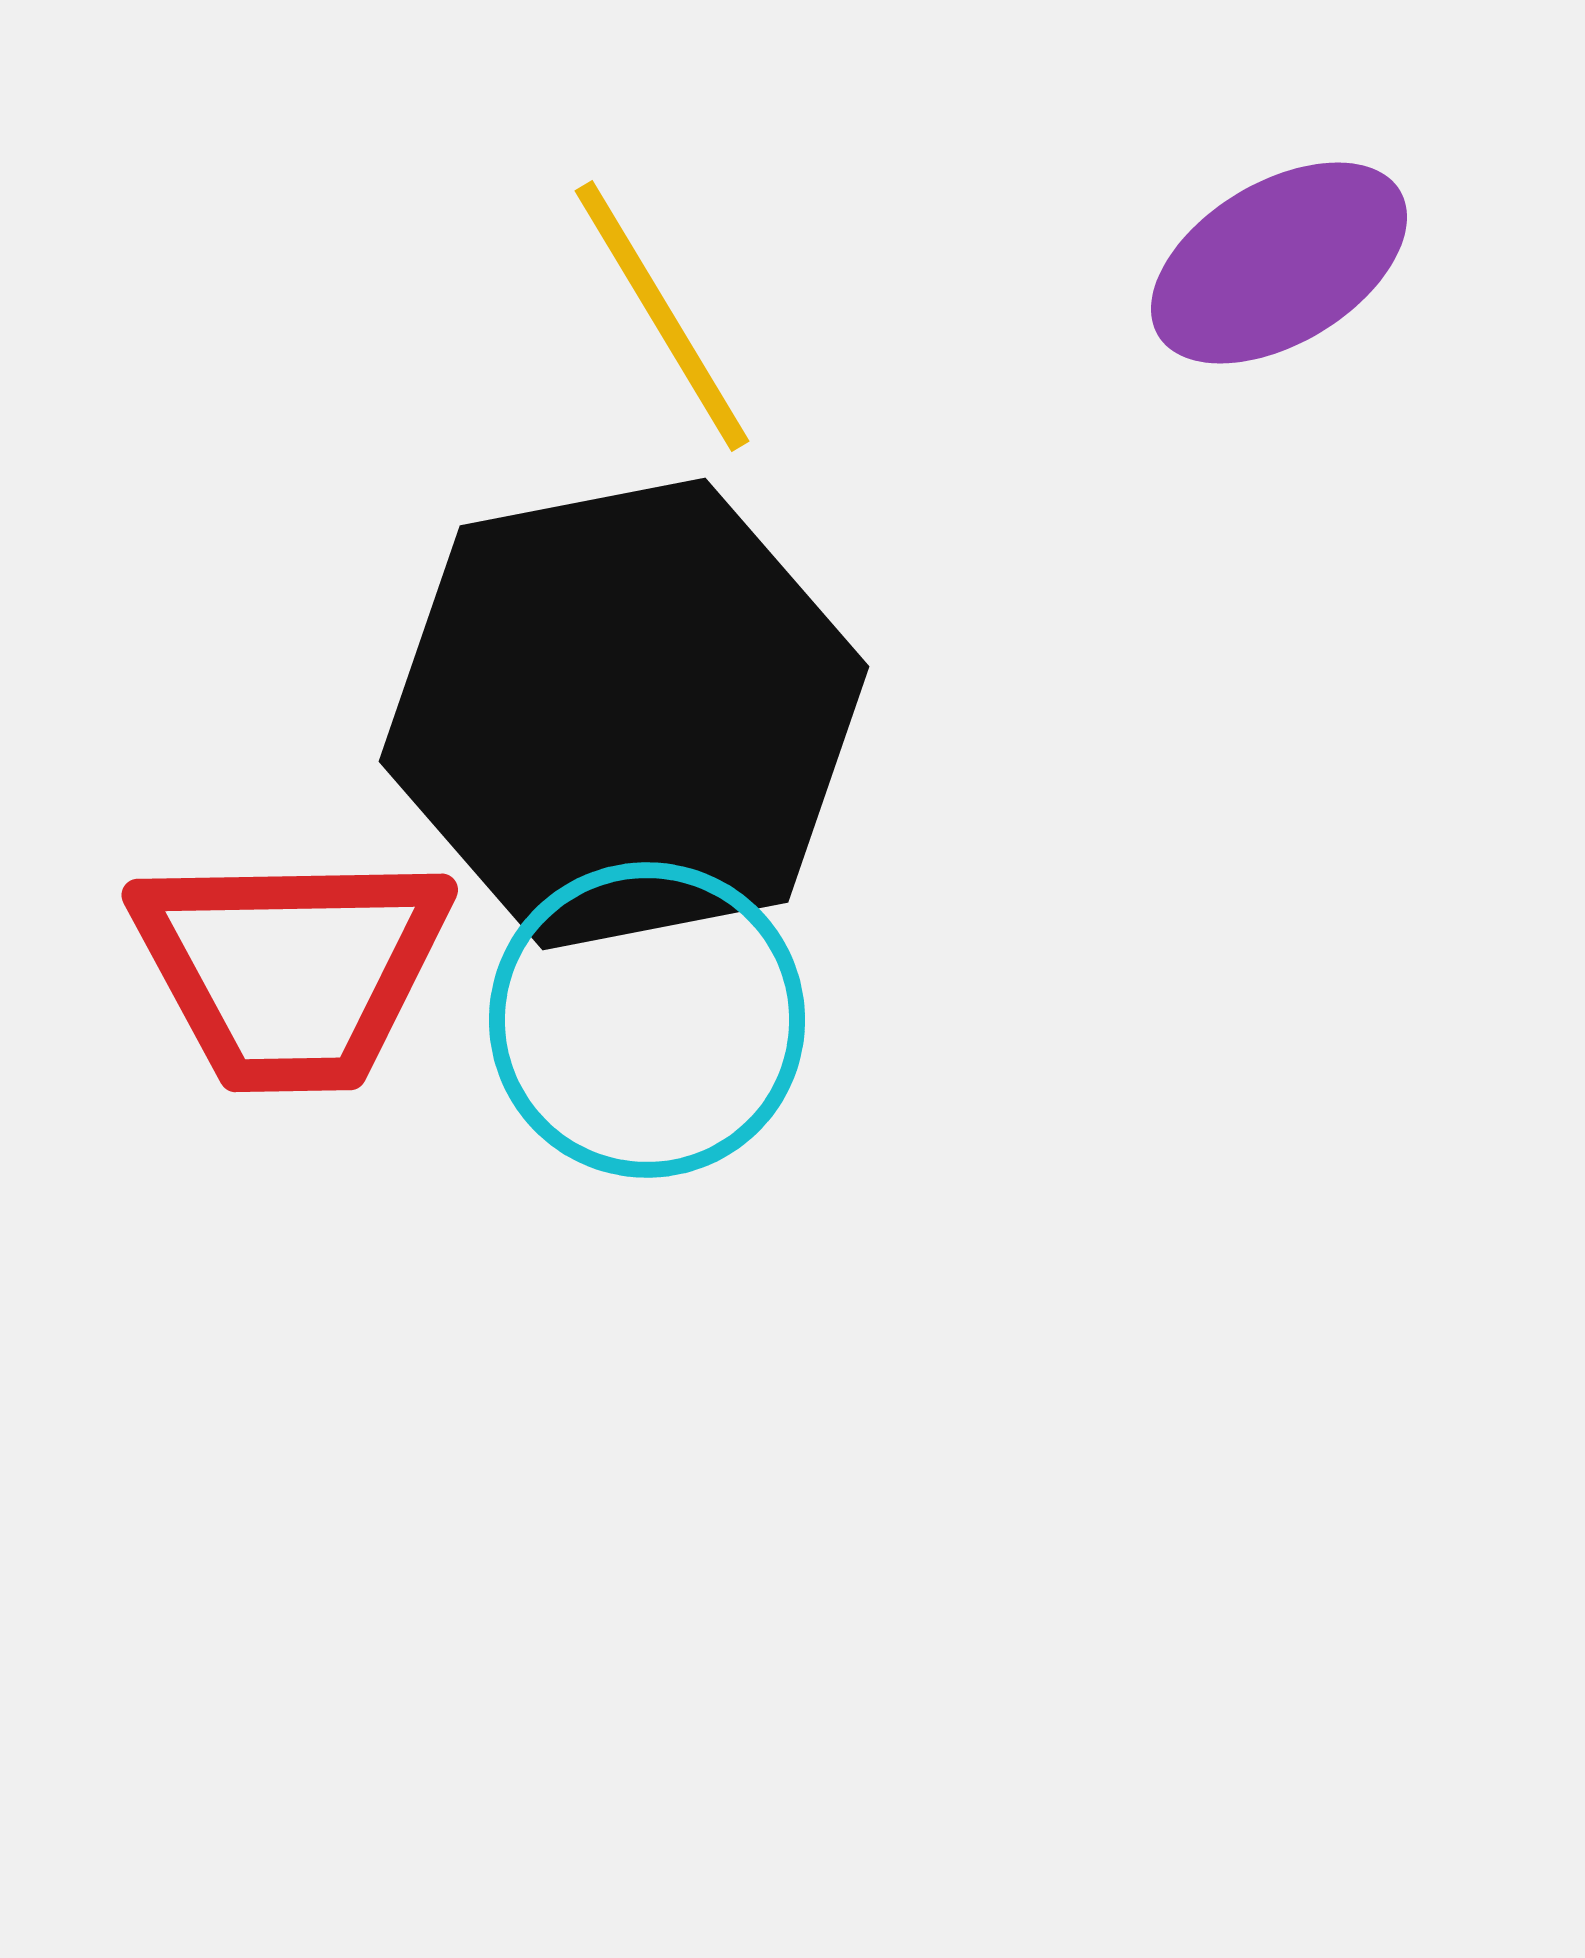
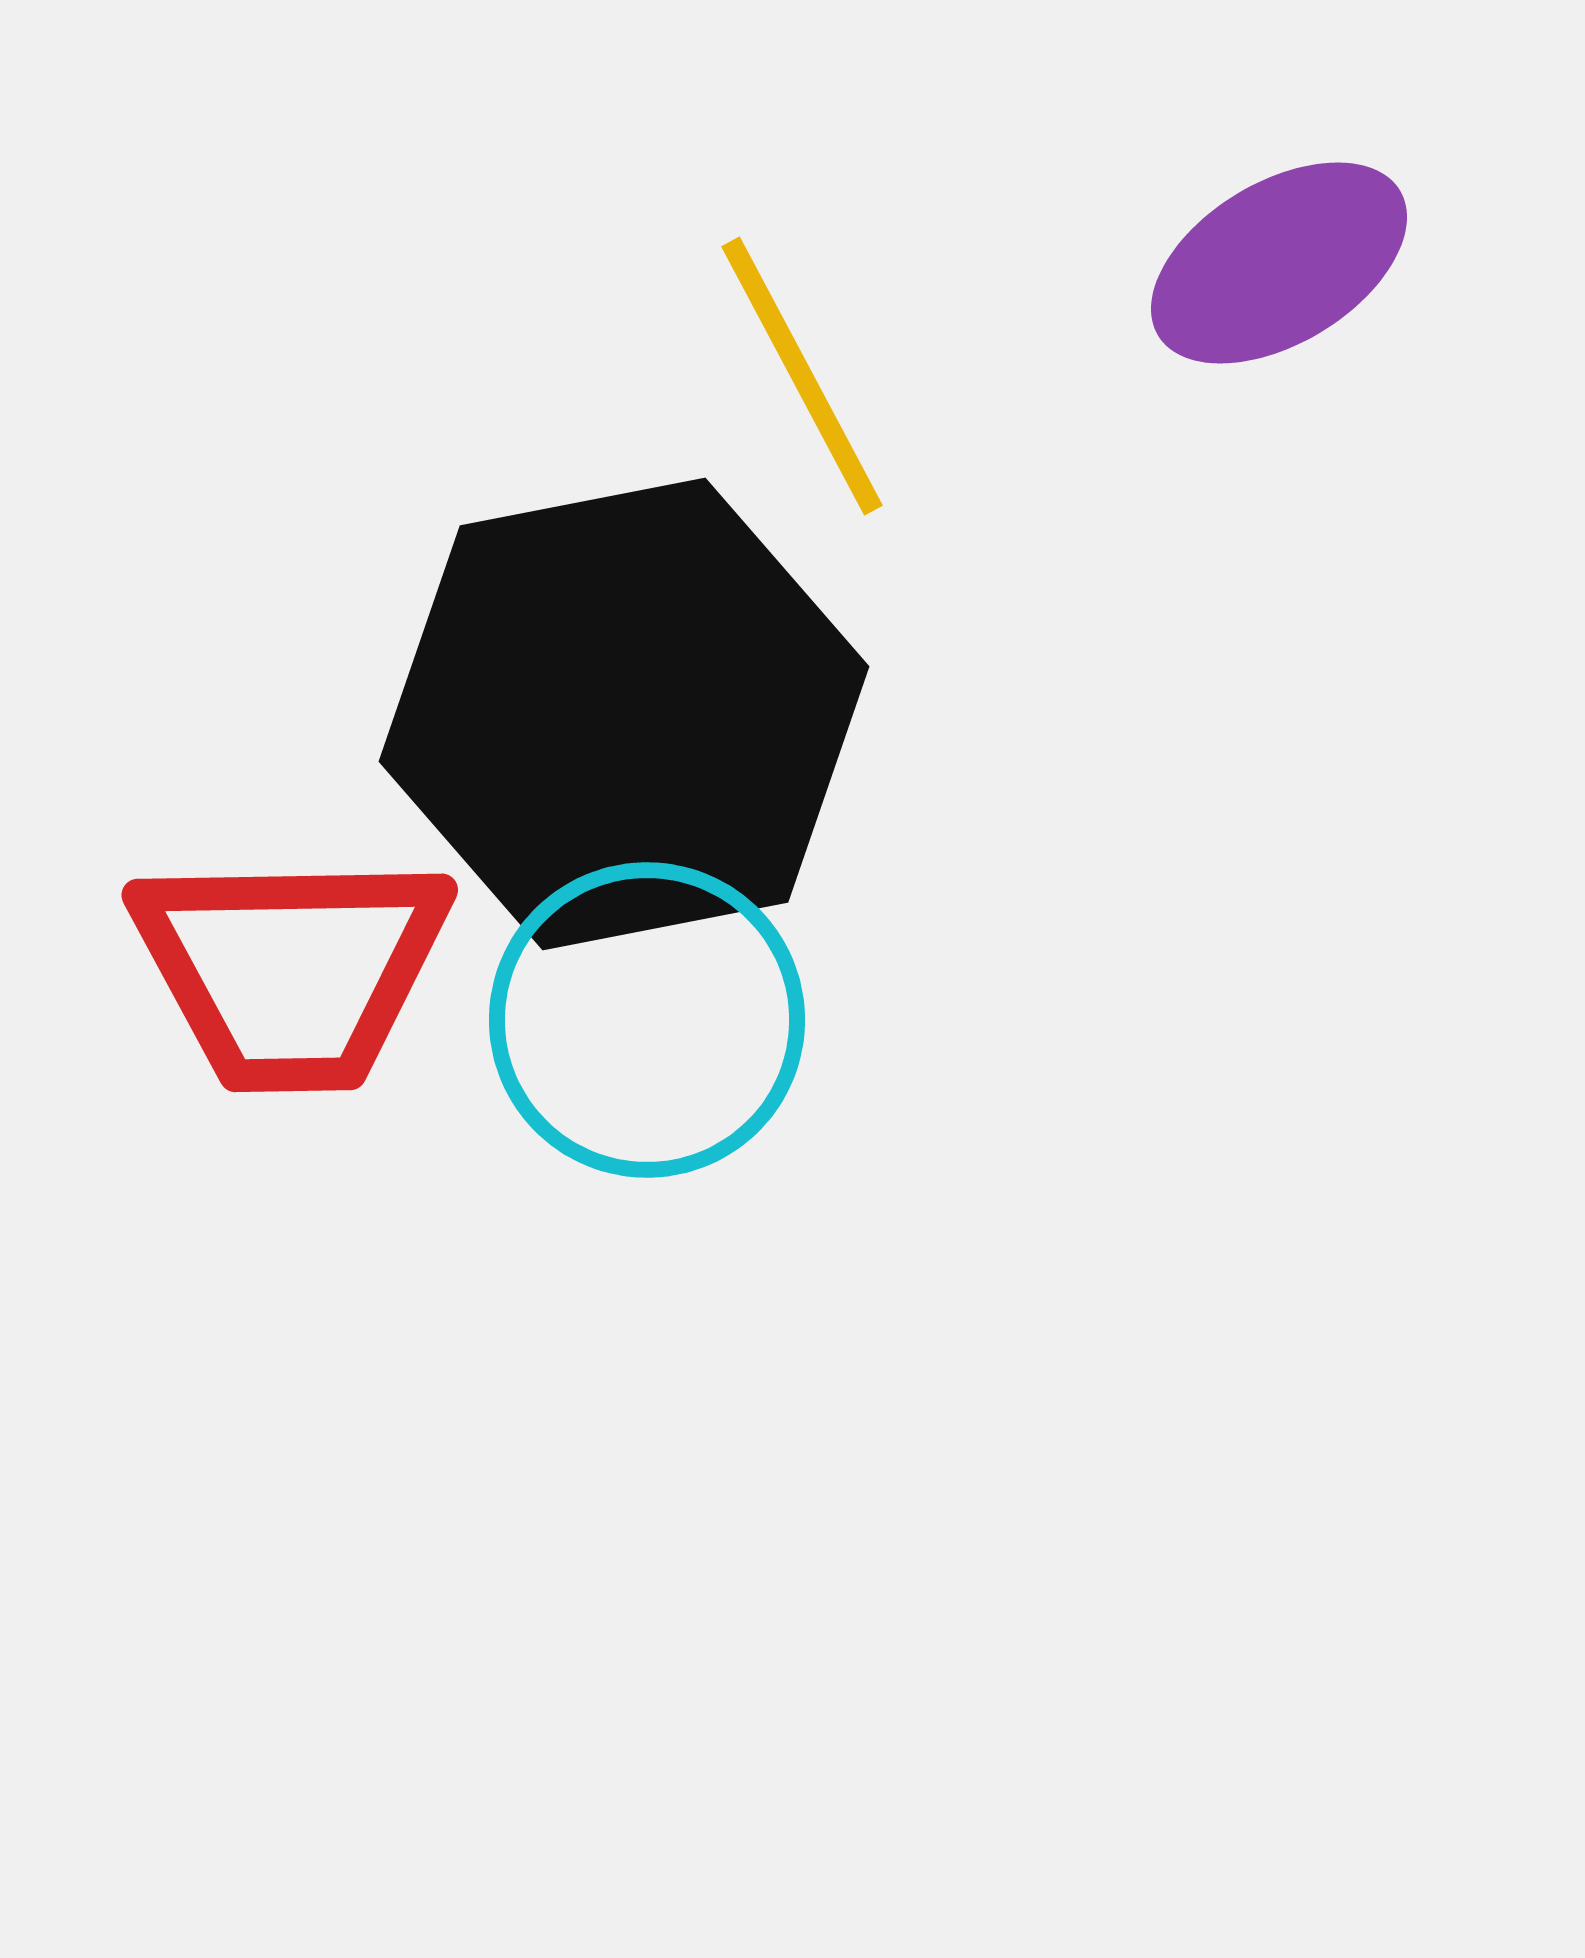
yellow line: moved 140 px right, 60 px down; rotated 3 degrees clockwise
